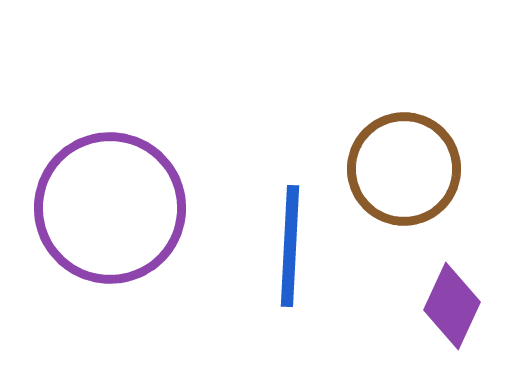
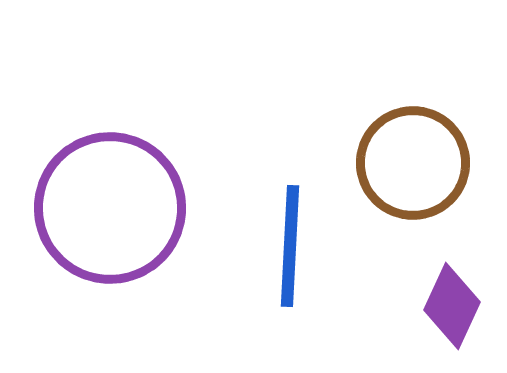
brown circle: moved 9 px right, 6 px up
